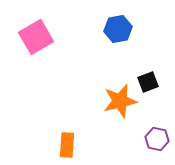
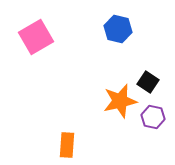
blue hexagon: rotated 24 degrees clockwise
black square: rotated 35 degrees counterclockwise
purple hexagon: moved 4 px left, 22 px up
